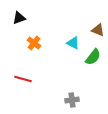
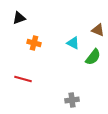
orange cross: rotated 24 degrees counterclockwise
